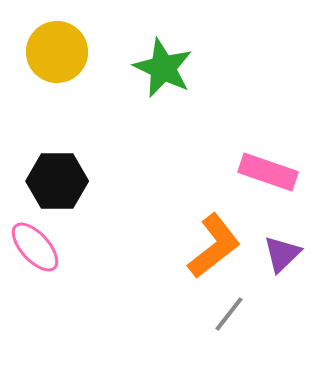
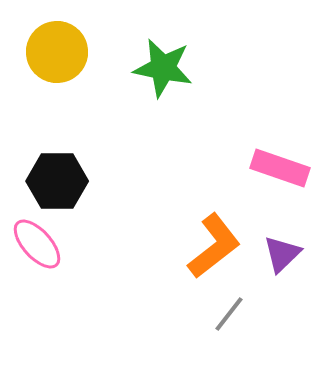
green star: rotated 14 degrees counterclockwise
pink rectangle: moved 12 px right, 4 px up
pink ellipse: moved 2 px right, 3 px up
